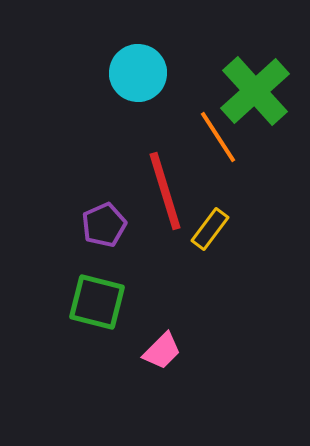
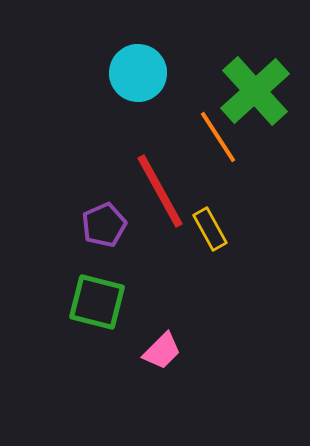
red line: moved 5 px left; rotated 12 degrees counterclockwise
yellow rectangle: rotated 66 degrees counterclockwise
